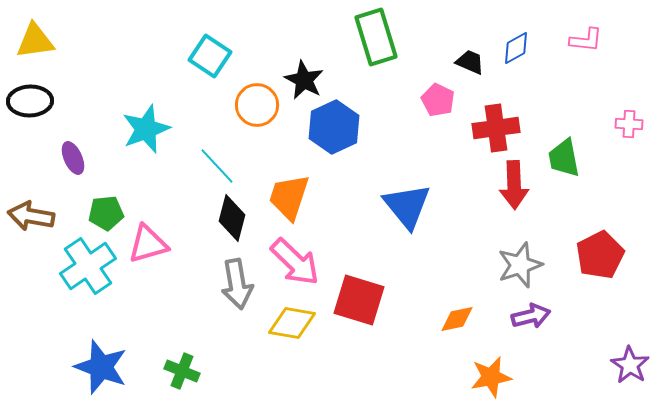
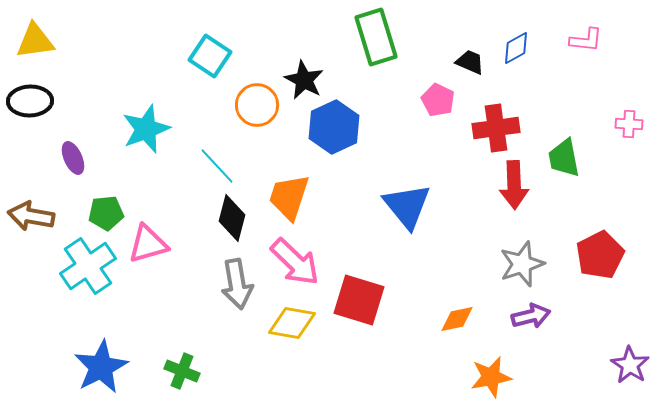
gray star: moved 2 px right, 1 px up
blue star: rotated 24 degrees clockwise
